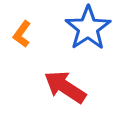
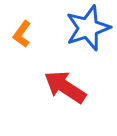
blue star: rotated 15 degrees clockwise
